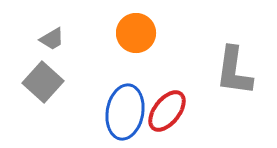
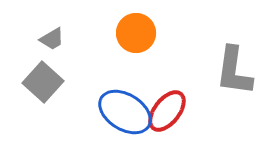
blue ellipse: rotated 68 degrees counterclockwise
